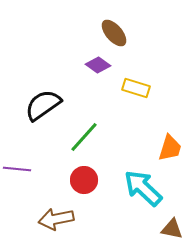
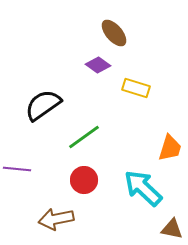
green line: rotated 12 degrees clockwise
